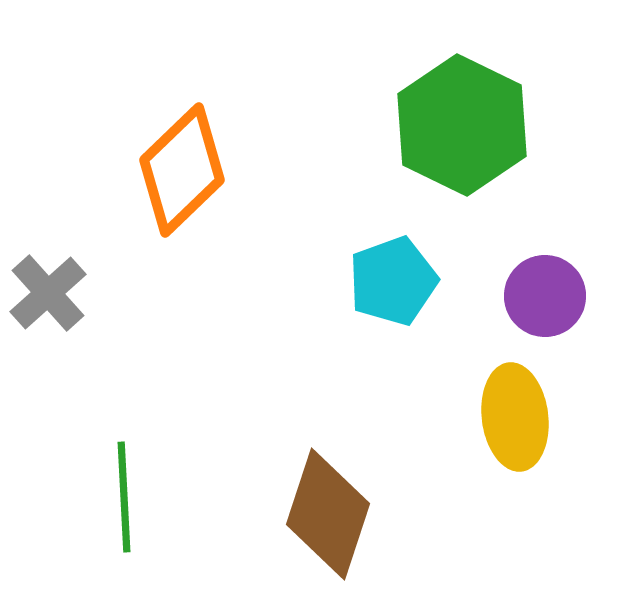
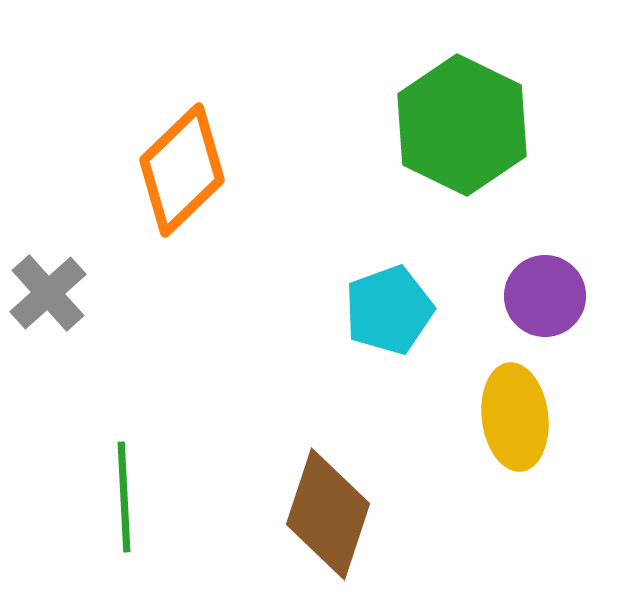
cyan pentagon: moved 4 px left, 29 px down
